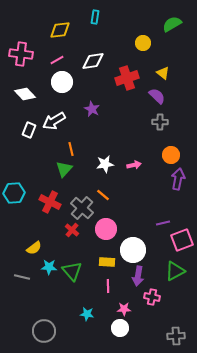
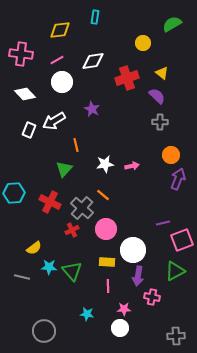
yellow triangle at (163, 73): moved 1 px left
orange line at (71, 149): moved 5 px right, 4 px up
pink arrow at (134, 165): moved 2 px left, 1 px down
purple arrow at (178, 179): rotated 10 degrees clockwise
red cross at (72, 230): rotated 24 degrees clockwise
